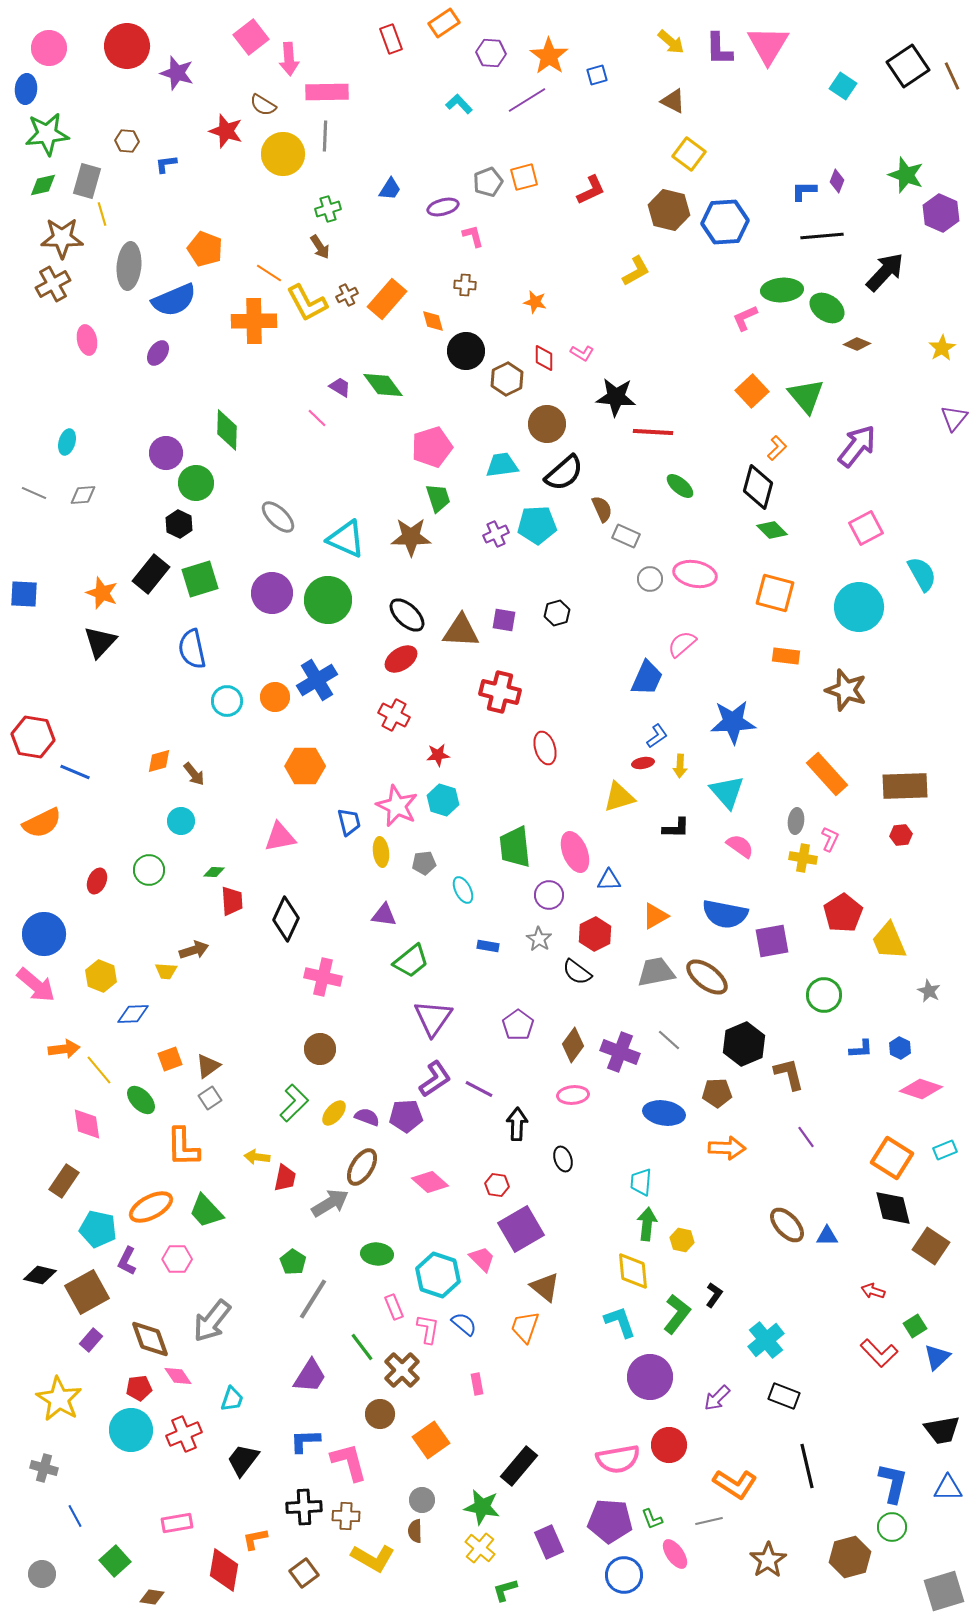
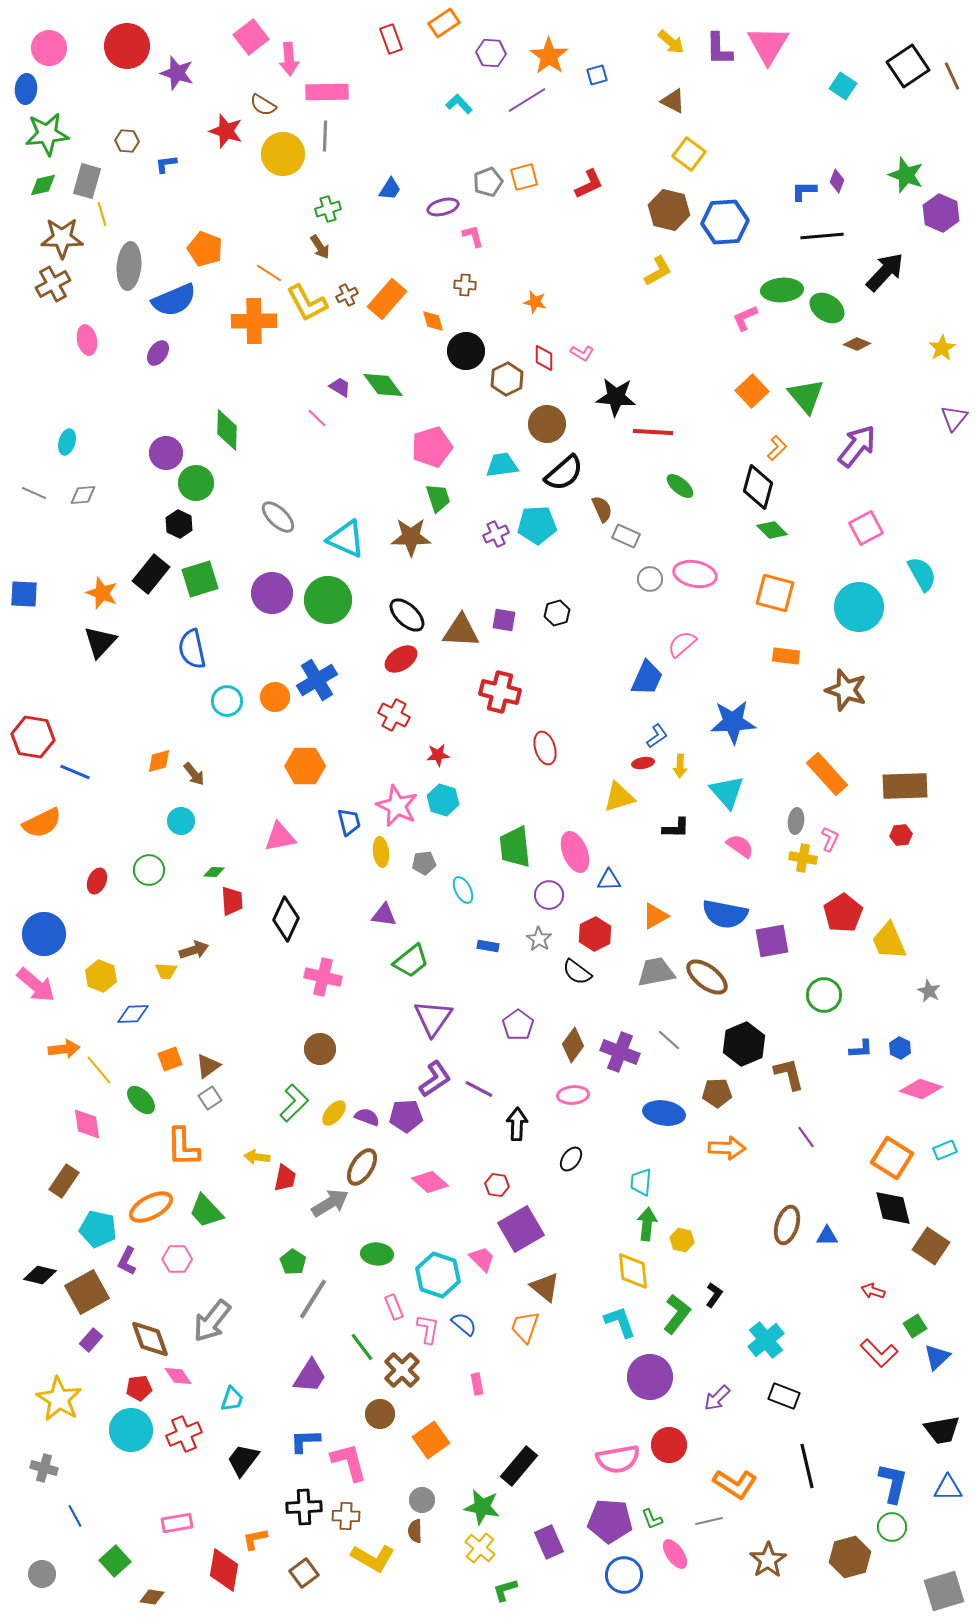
red L-shape at (591, 190): moved 2 px left, 6 px up
yellow L-shape at (636, 271): moved 22 px right
black ellipse at (563, 1159): moved 8 px right; rotated 55 degrees clockwise
brown ellipse at (787, 1225): rotated 60 degrees clockwise
